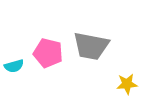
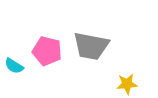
pink pentagon: moved 1 px left, 2 px up
cyan semicircle: rotated 48 degrees clockwise
